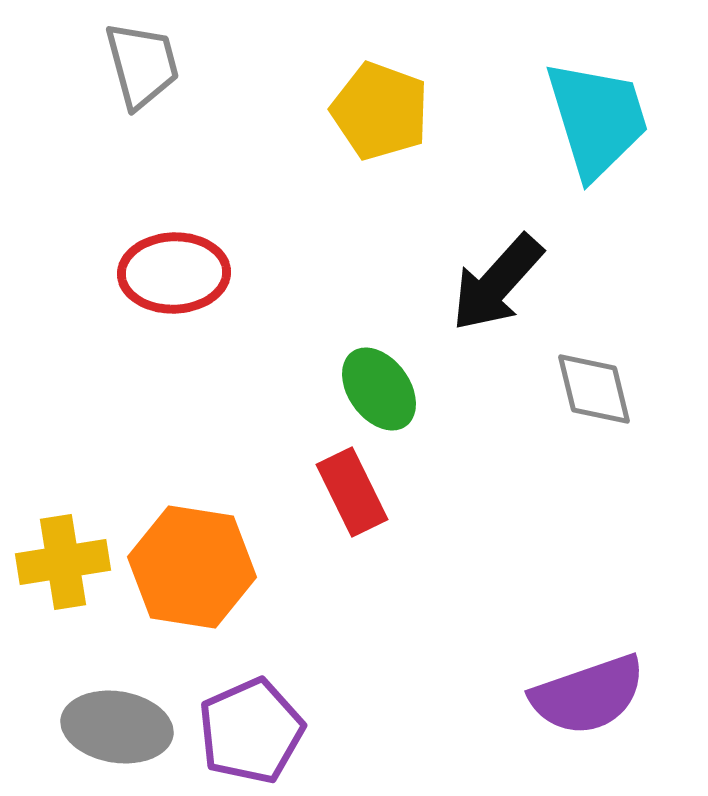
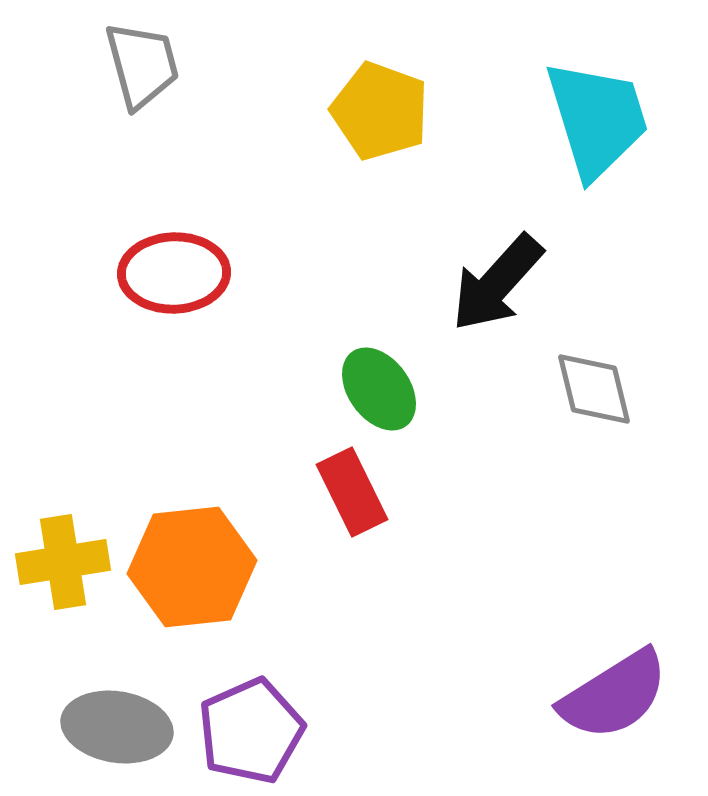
orange hexagon: rotated 15 degrees counterclockwise
purple semicircle: moved 26 px right; rotated 13 degrees counterclockwise
